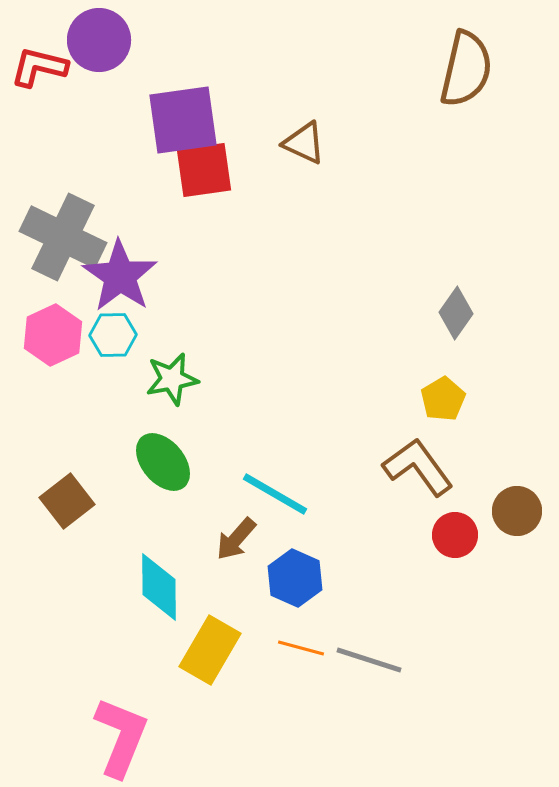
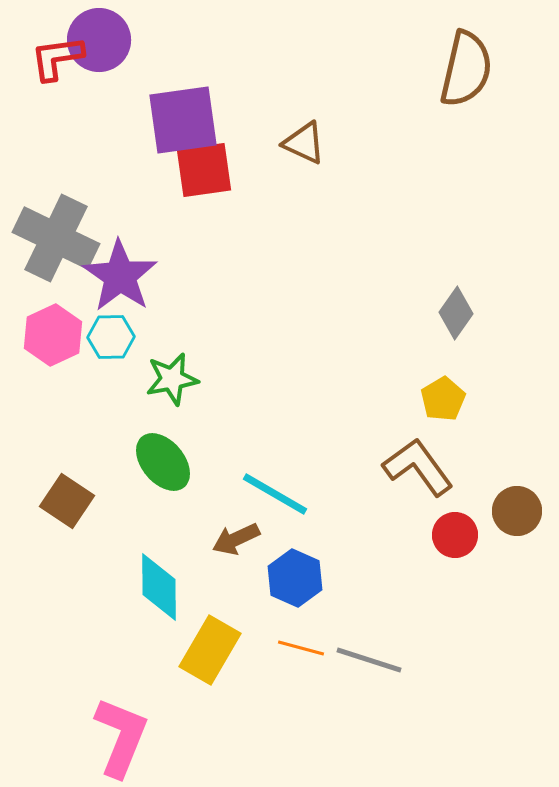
red L-shape: moved 18 px right, 9 px up; rotated 22 degrees counterclockwise
gray cross: moved 7 px left, 1 px down
cyan hexagon: moved 2 px left, 2 px down
brown square: rotated 18 degrees counterclockwise
brown arrow: rotated 24 degrees clockwise
